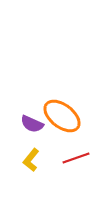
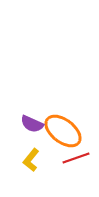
orange ellipse: moved 1 px right, 15 px down
